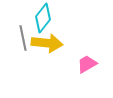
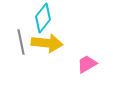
gray line: moved 2 px left, 4 px down
